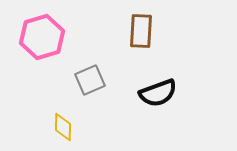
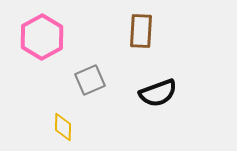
pink hexagon: rotated 12 degrees counterclockwise
